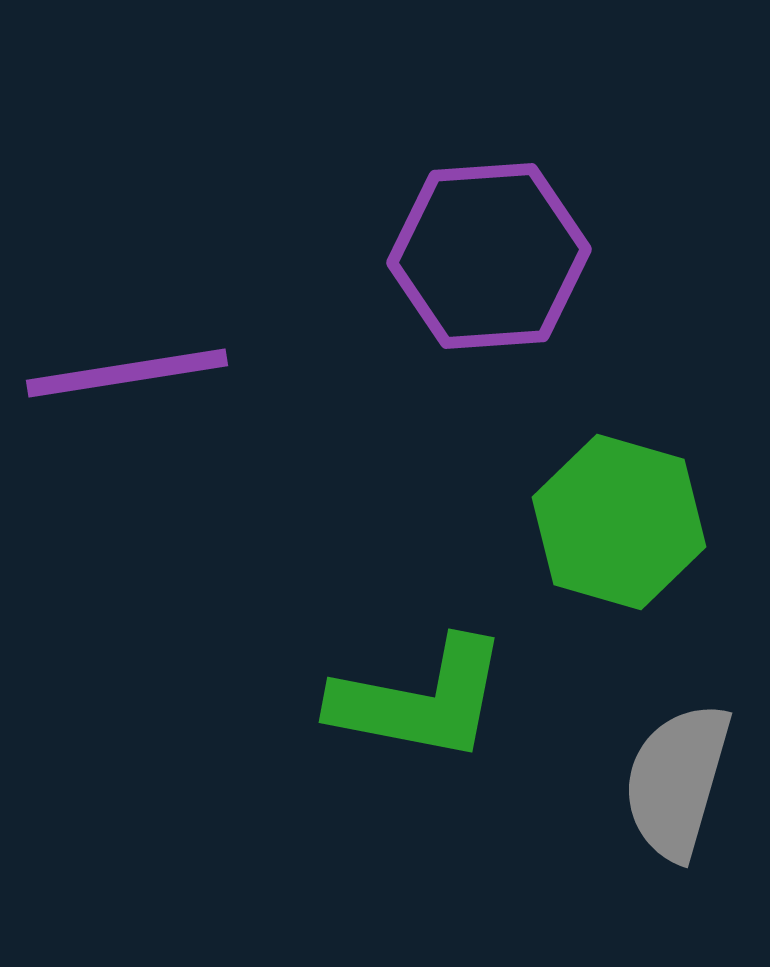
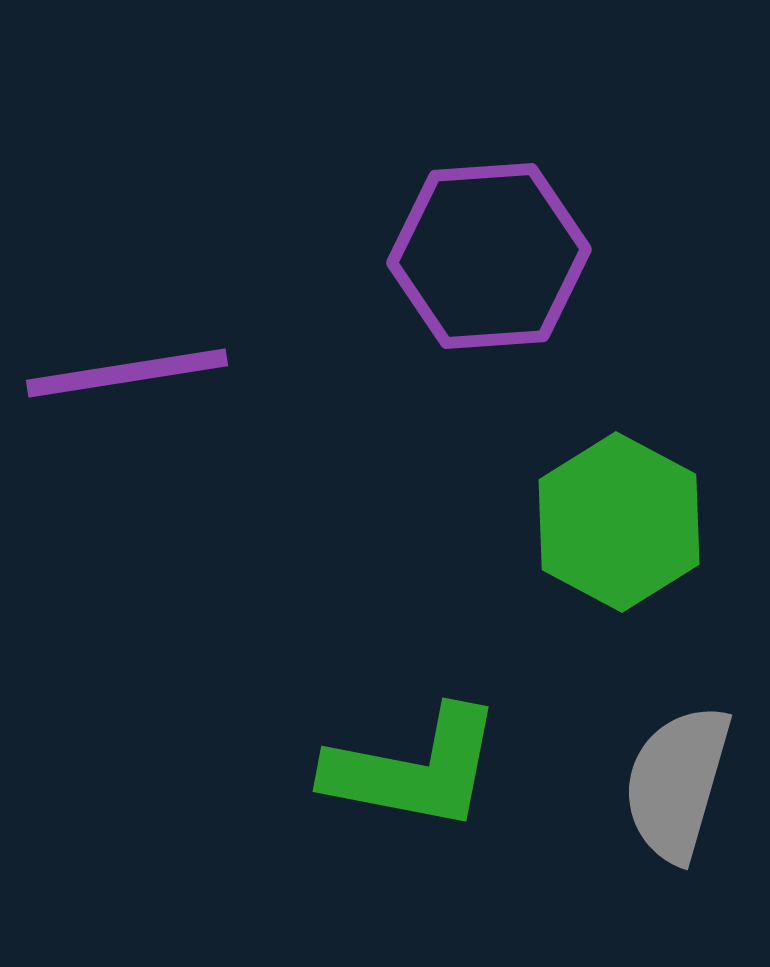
green hexagon: rotated 12 degrees clockwise
green L-shape: moved 6 px left, 69 px down
gray semicircle: moved 2 px down
